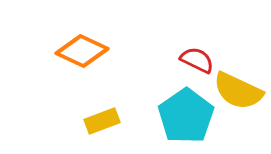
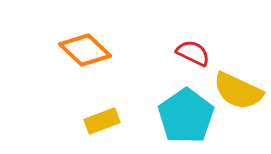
orange diamond: moved 3 px right, 1 px up; rotated 18 degrees clockwise
red semicircle: moved 4 px left, 7 px up
